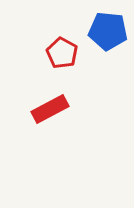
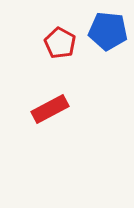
red pentagon: moved 2 px left, 10 px up
